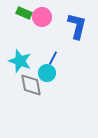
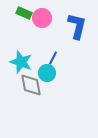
pink circle: moved 1 px down
cyan star: moved 1 px right, 1 px down
